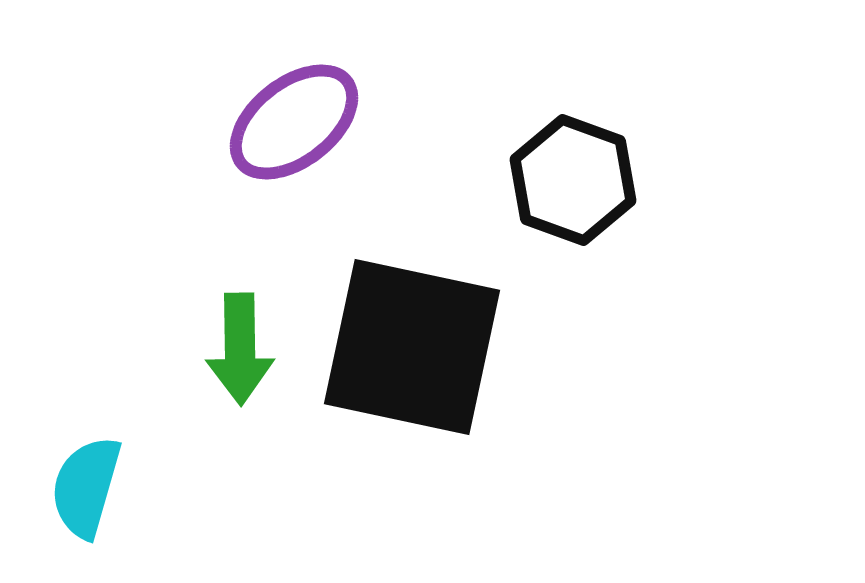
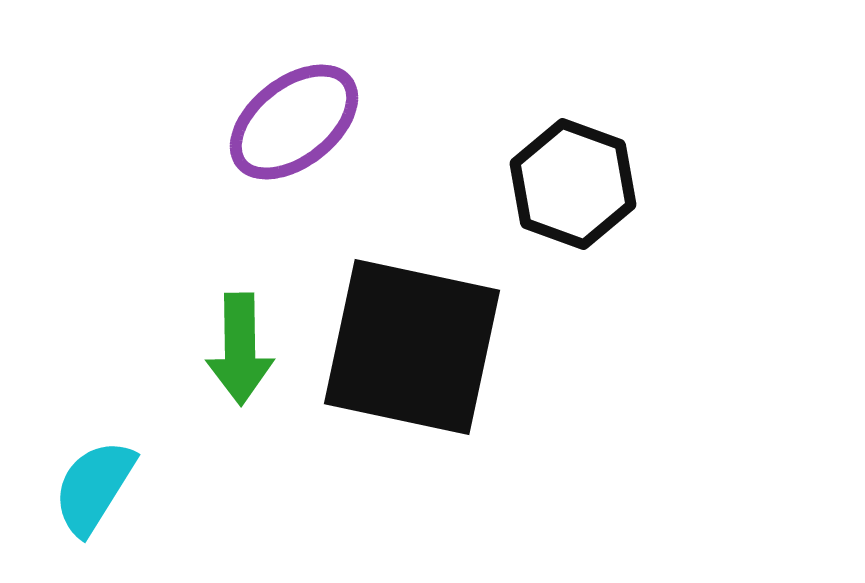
black hexagon: moved 4 px down
cyan semicircle: moved 8 px right; rotated 16 degrees clockwise
